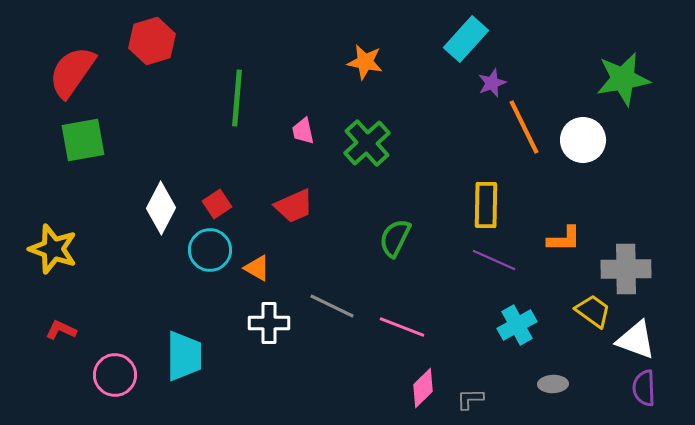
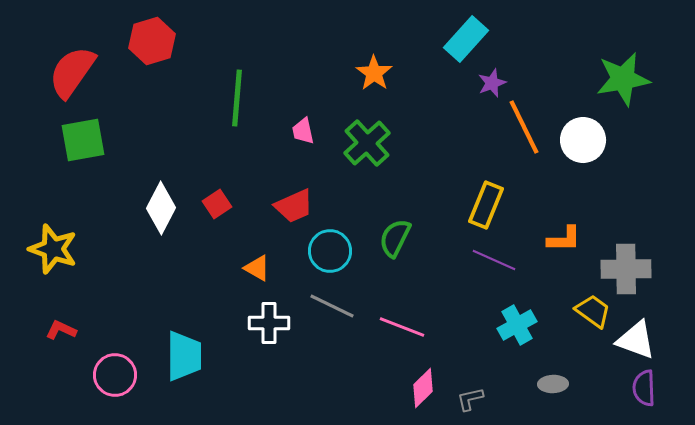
orange star: moved 9 px right, 11 px down; rotated 24 degrees clockwise
yellow rectangle: rotated 21 degrees clockwise
cyan circle: moved 120 px right, 1 px down
gray L-shape: rotated 12 degrees counterclockwise
